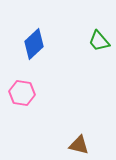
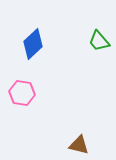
blue diamond: moved 1 px left
